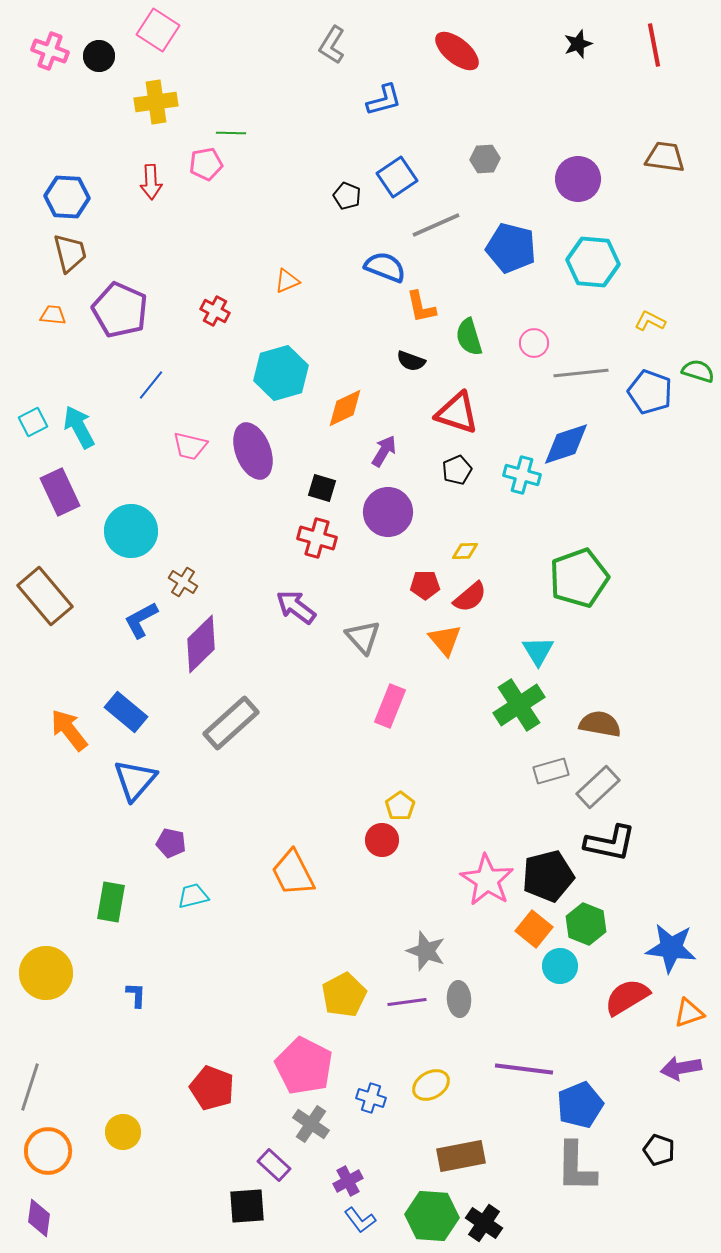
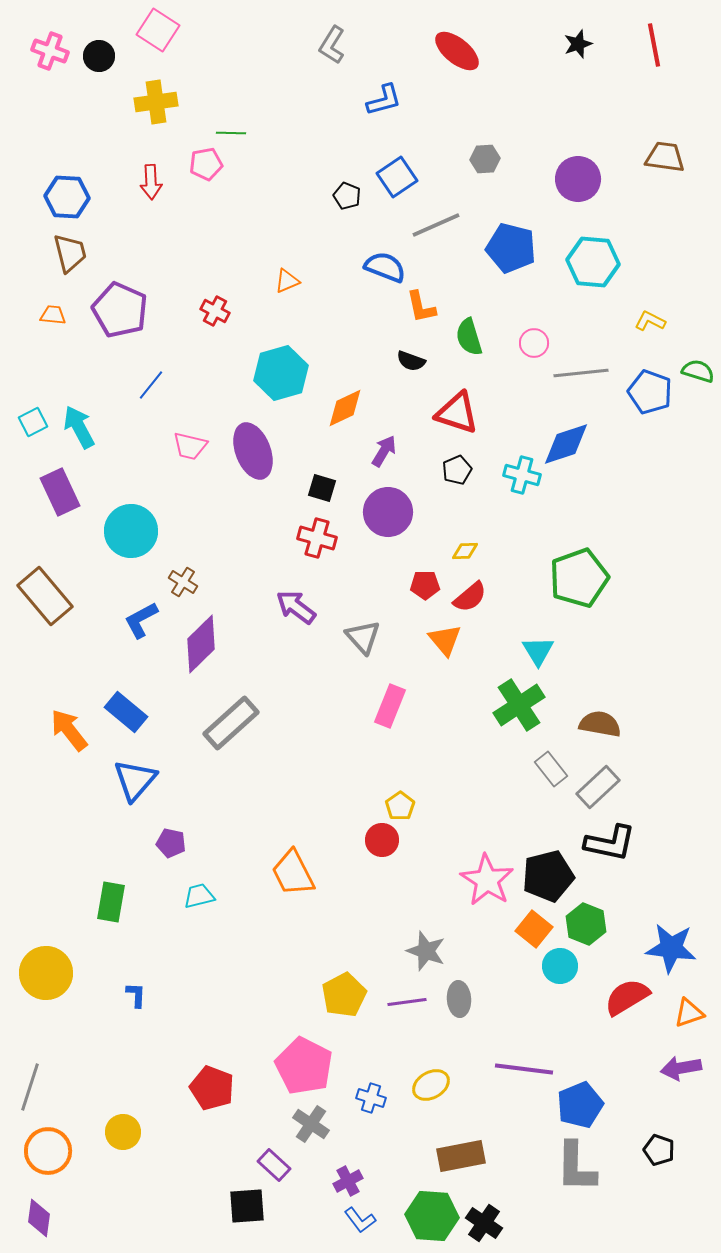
gray rectangle at (551, 771): moved 2 px up; rotated 68 degrees clockwise
cyan trapezoid at (193, 896): moved 6 px right
